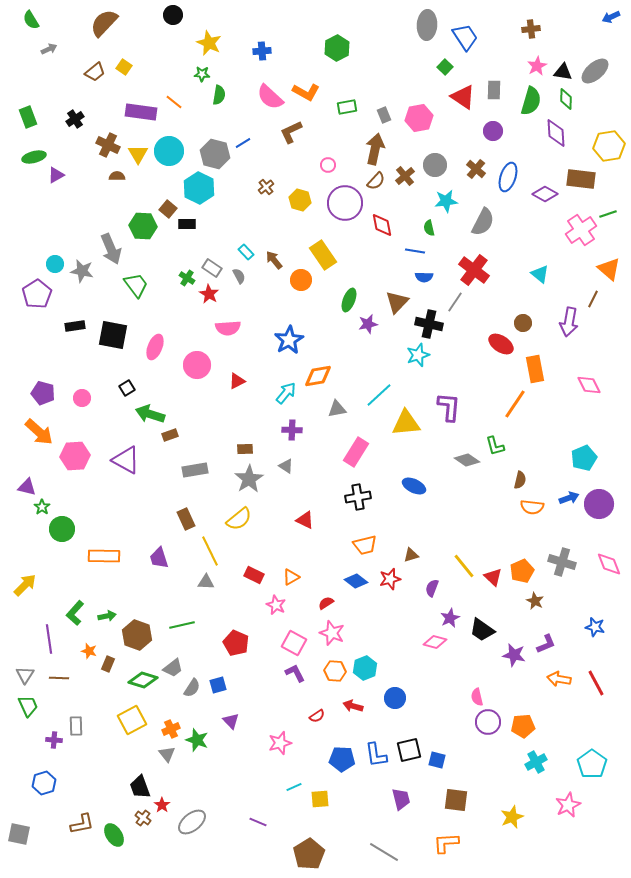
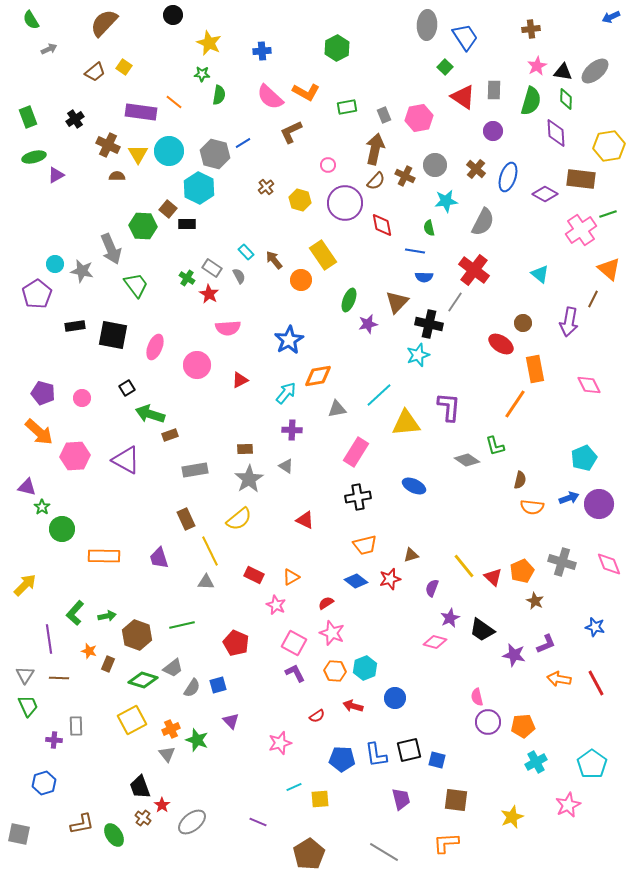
brown cross at (405, 176): rotated 24 degrees counterclockwise
red triangle at (237, 381): moved 3 px right, 1 px up
